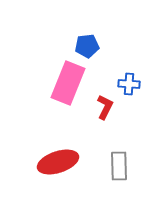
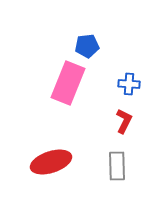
red L-shape: moved 19 px right, 14 px down
red ellipse: moved 7 px left
gray rectangle: moved 2 px left
